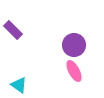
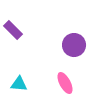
pink ellipse: moved 9 px left, 12 px down
cyan triangle: moved 1 px up; rotated 30 degrees counterclockwise
